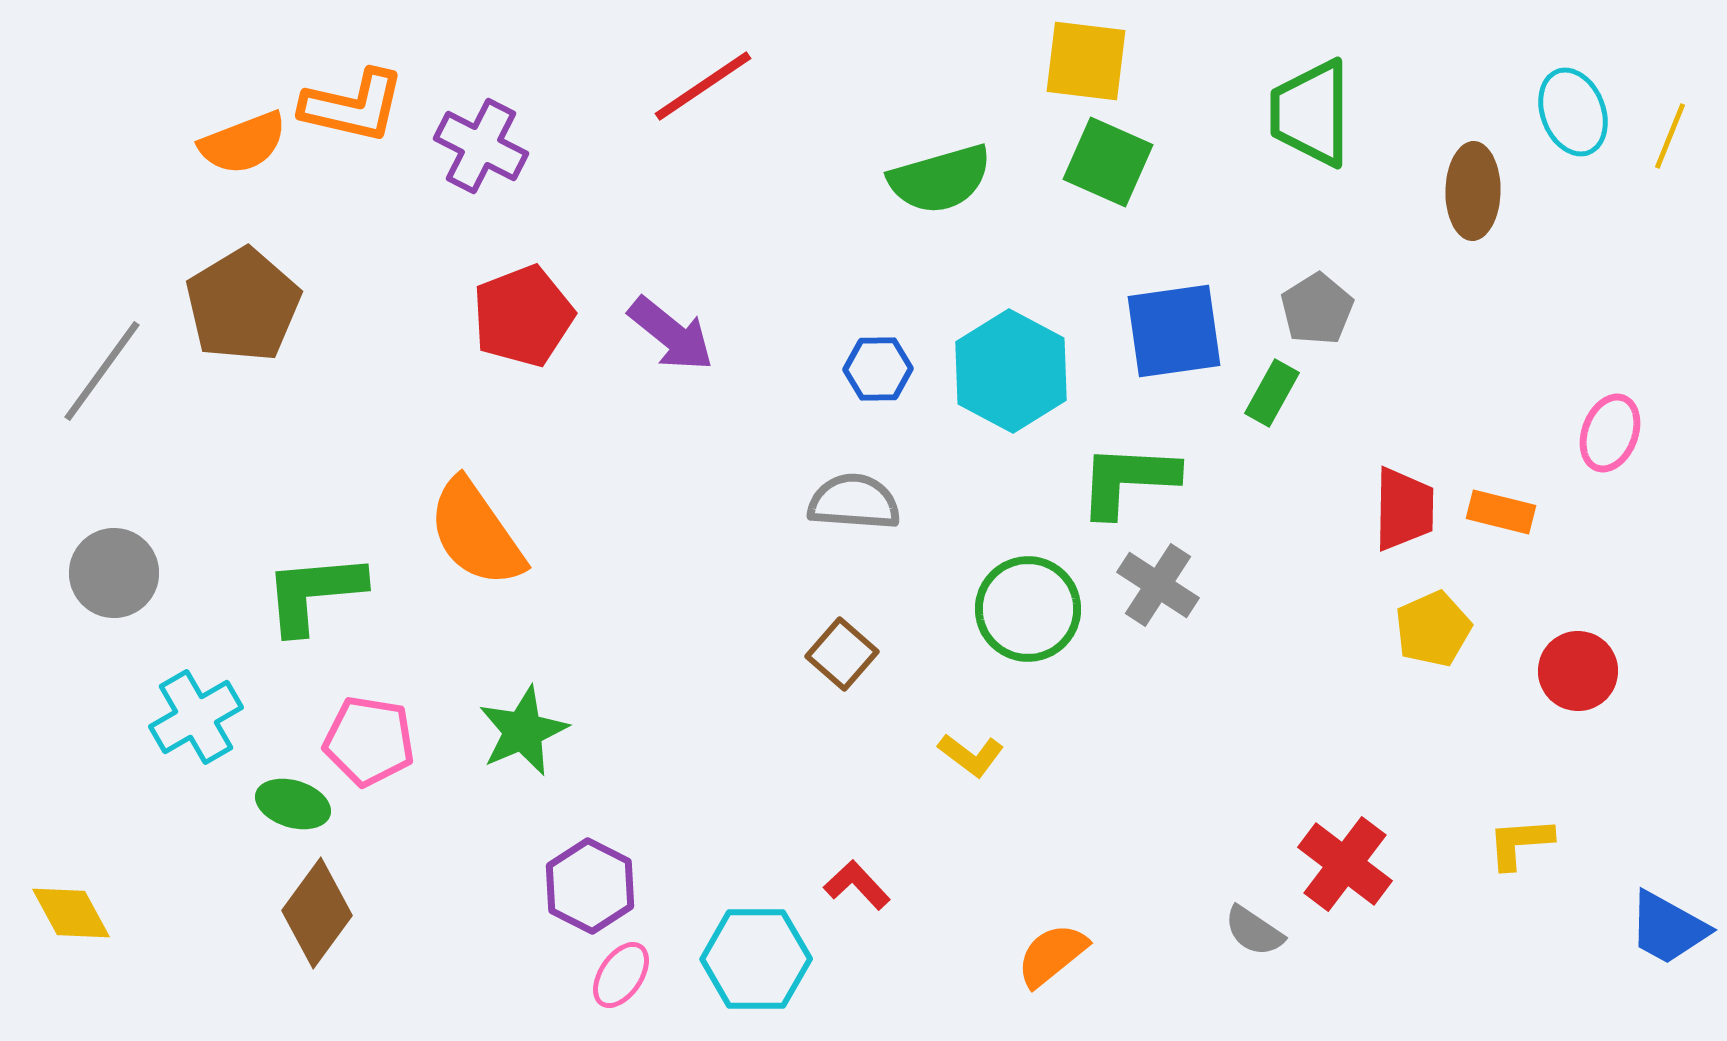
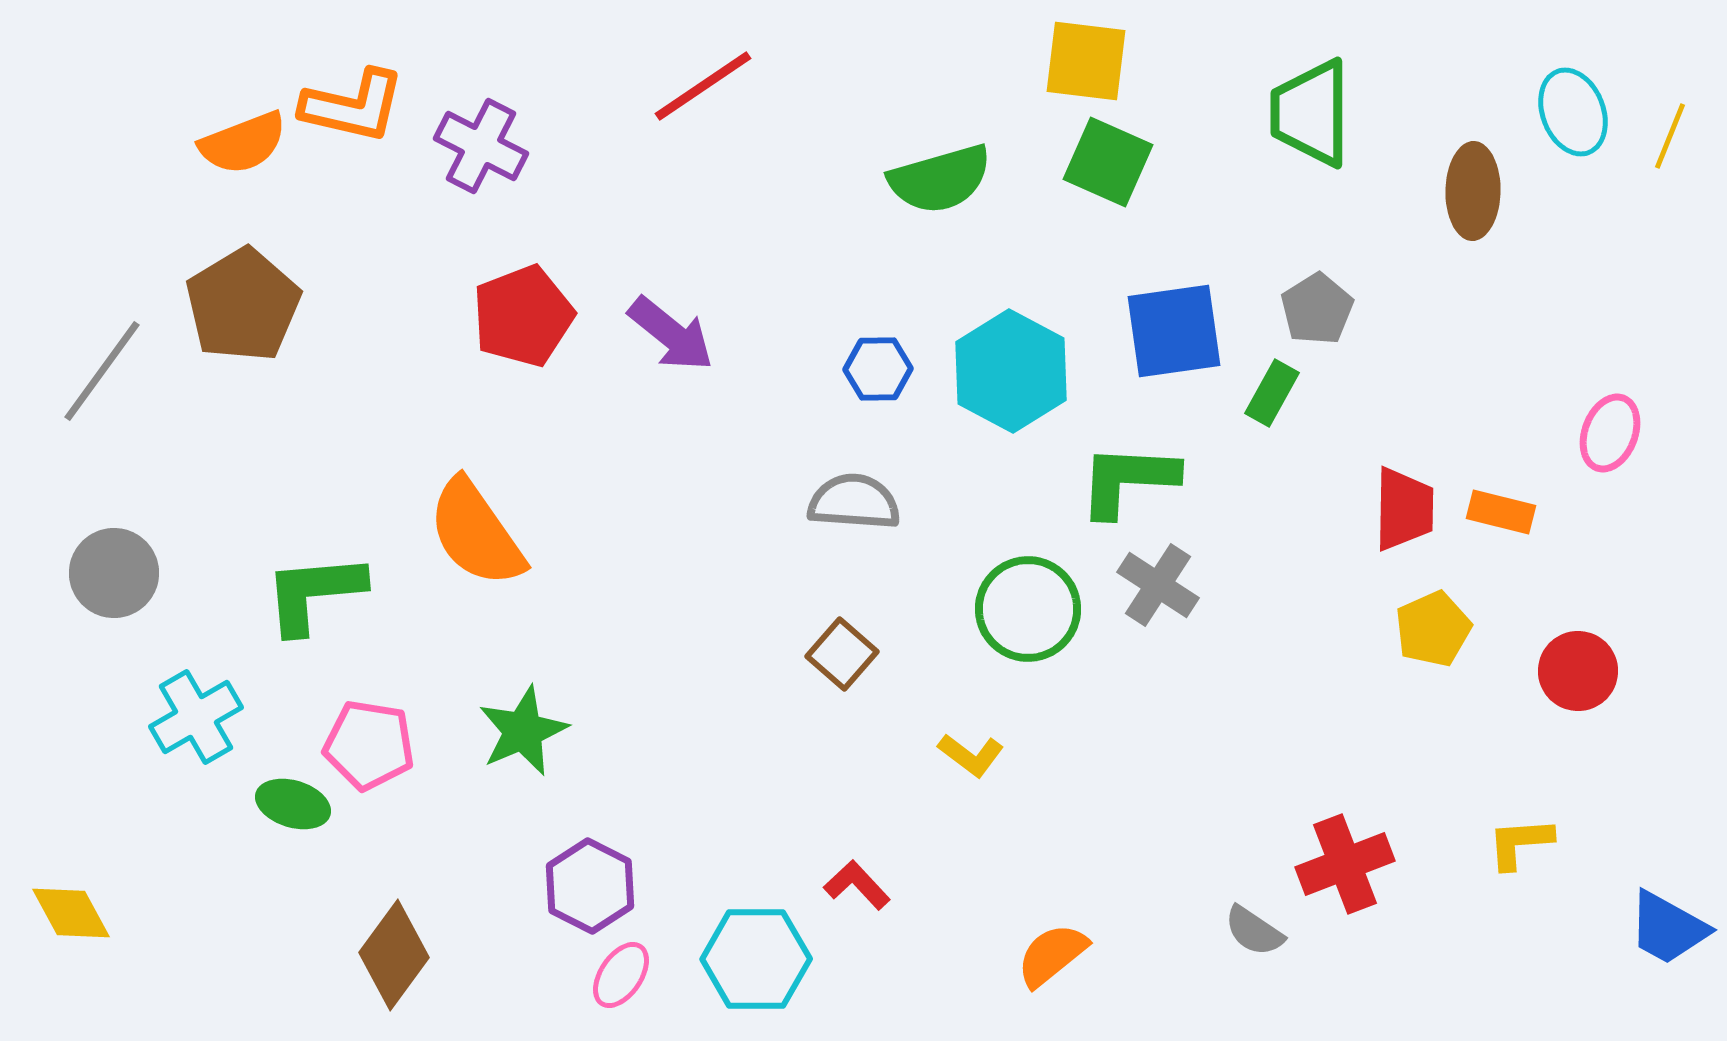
pink pentagon at (369, 741): moved 4 px down
red cross at (1345, 864): rotated 32 degrees clockwise
brown diamond at (317, 913): moved 77 px right, 42 px down
